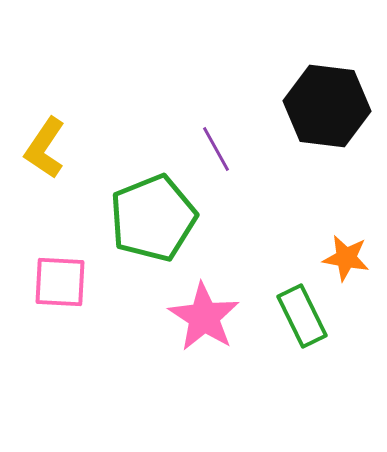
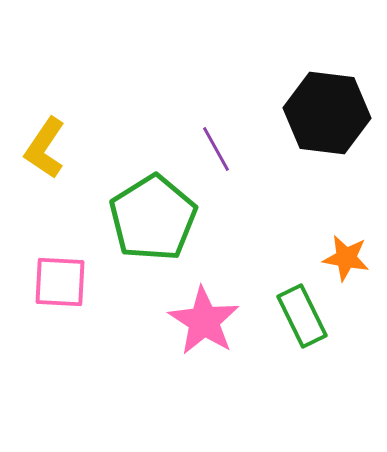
black hexagon: moved 7 px down
green pentagon: rotated 10 degrees counterclockwise
pink star: moved 4 px down
